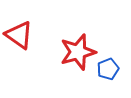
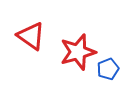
red triangle: moved 12 px right, 1 px down
